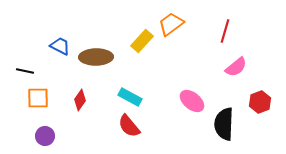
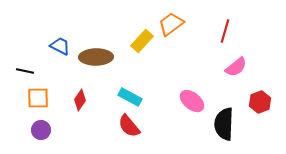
purple circle: moved 4 px left, 6 px up
